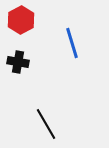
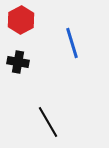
black line: moved 2 px right, 2 px up
